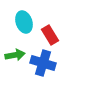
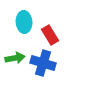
cyan ellipse: rotated 15 degrees clockwise
green arrow: moved 3 px down
